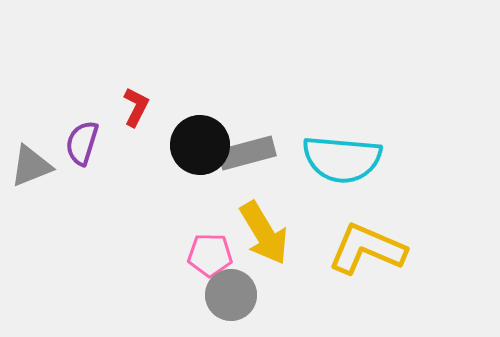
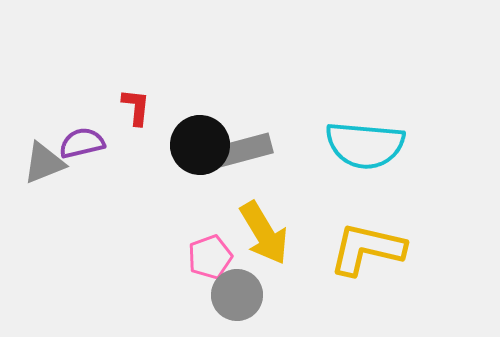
red L-shape: rotated 21 degrees counterclockwise
purple semicircle: rotated 60 degrees clockwise
gray rectangle: moved 3 px left, 3 px up
cyan semicircle: moved 23 px right, 14 px up
gray triangle: moved 13 px right, 3 px up
yellow L-shape: rotated 10 degrees counterclockwise
pink pentagon: moved 2 px down; rotated 21 degrees counterclockwise
gray circle: moved 6 px right
